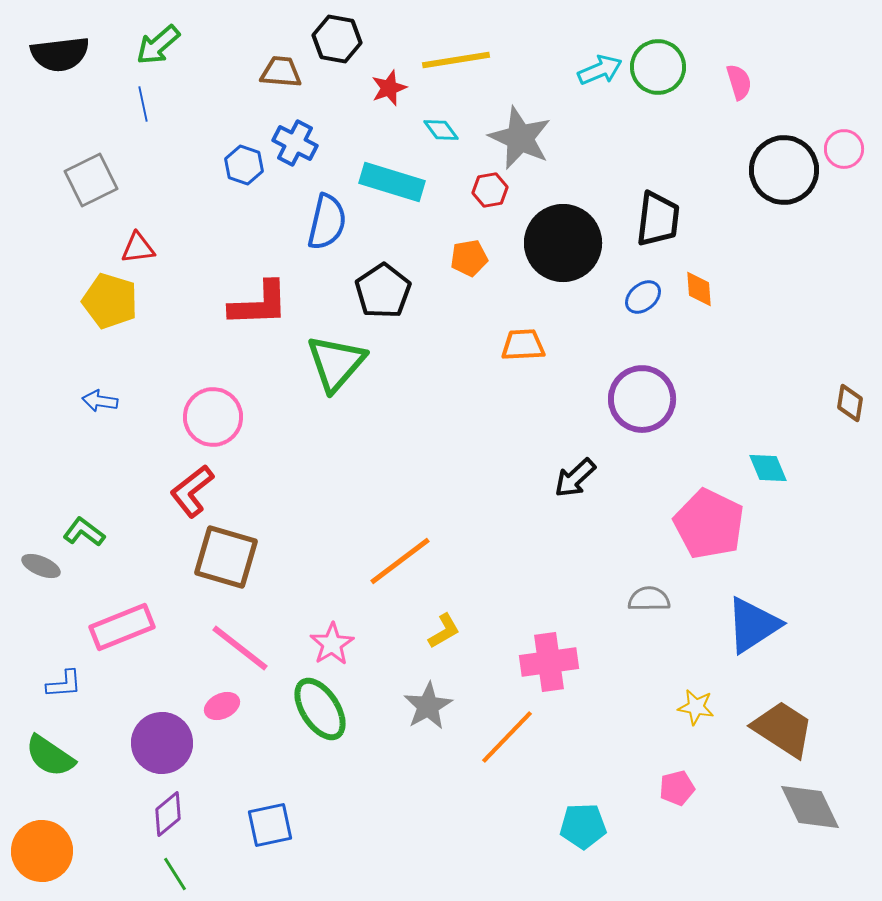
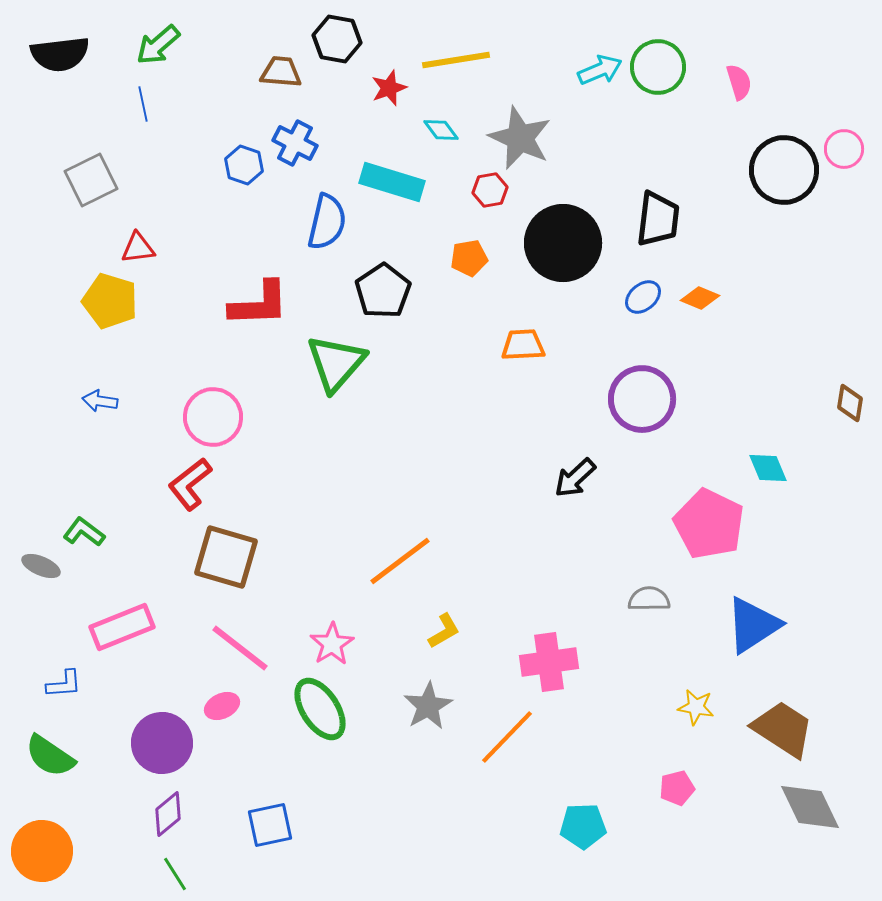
orange diamond at (699, 289): moved 1 px right, 9 px down; rotated 63 degrees counterclockwise
red L-shape at (192, 491): moved 2 px left, 7 px up
